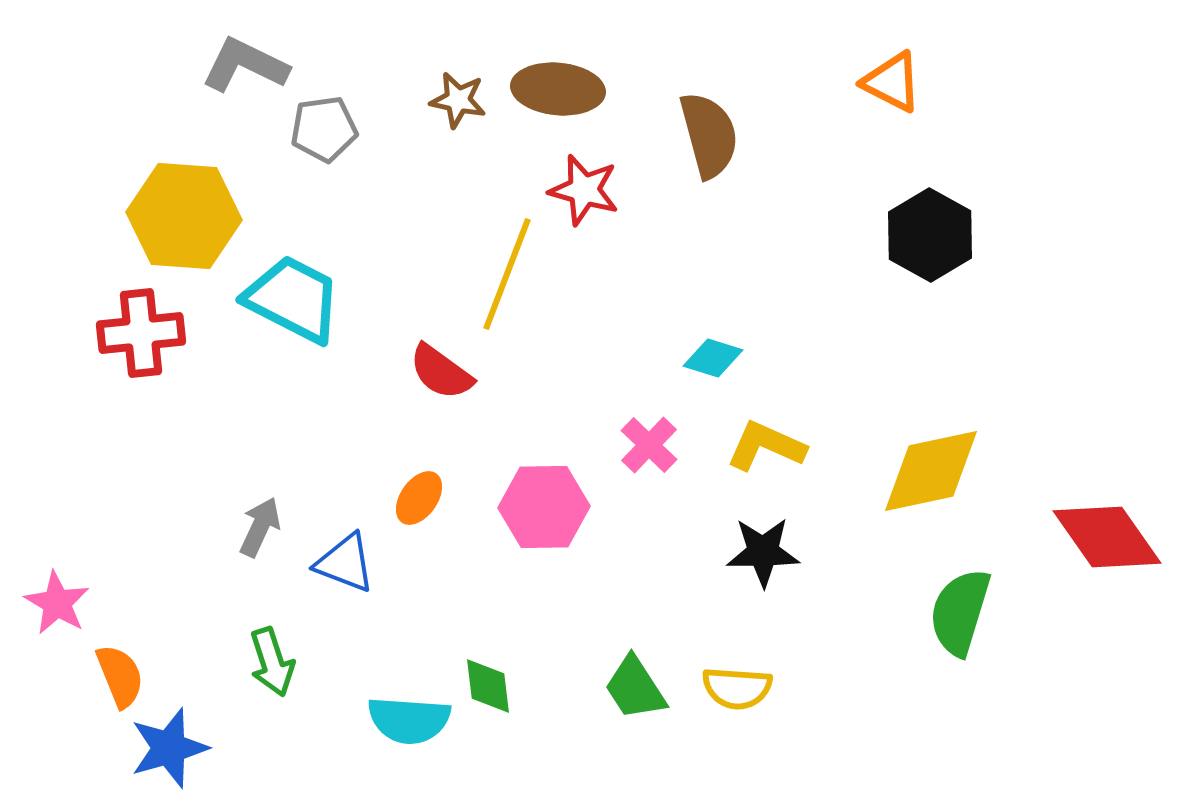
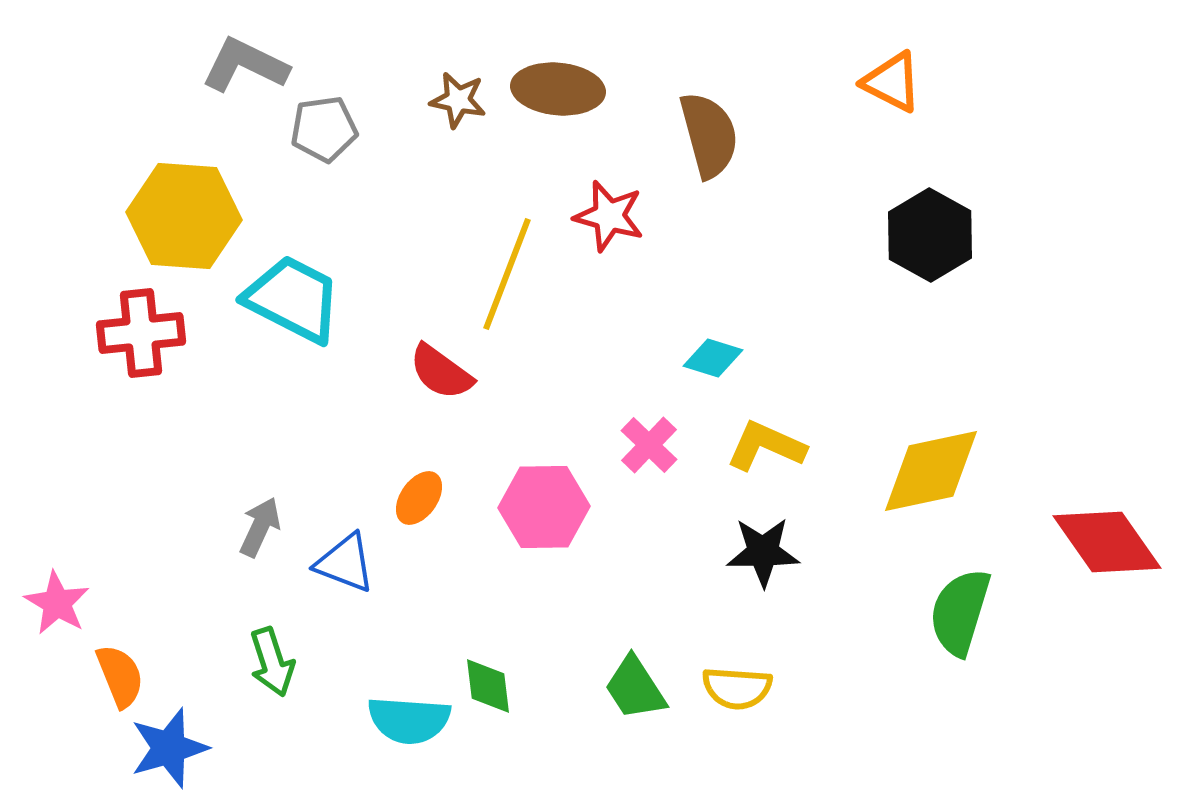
red star: moved 25 px right, 26 px down
red diamond: moved 5 px down
